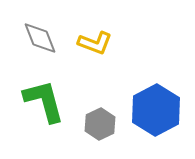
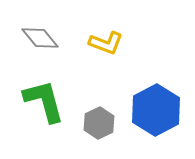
gray diamond: rotated 18 degrees counterclockwise
yellow L-shape: moved 11 px right
gray hexagon: moved 1 px left, 1 px up
